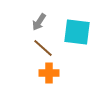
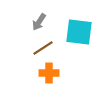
cyan square: moved 2 px right
brown line: rotated 75 degrees counterclockwise
